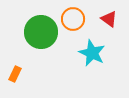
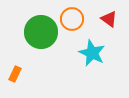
orange circle: moved 1 px left
